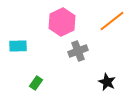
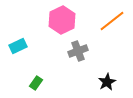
pink hexagon: moved 2 px up
cyan rectangle: rotated 24 degrees counterclockwise
black star: rotated 18 degrees clockwise
